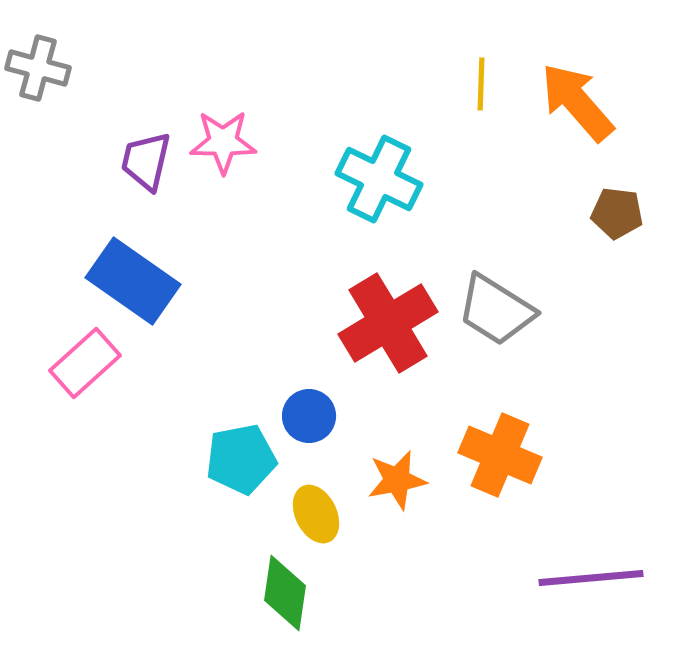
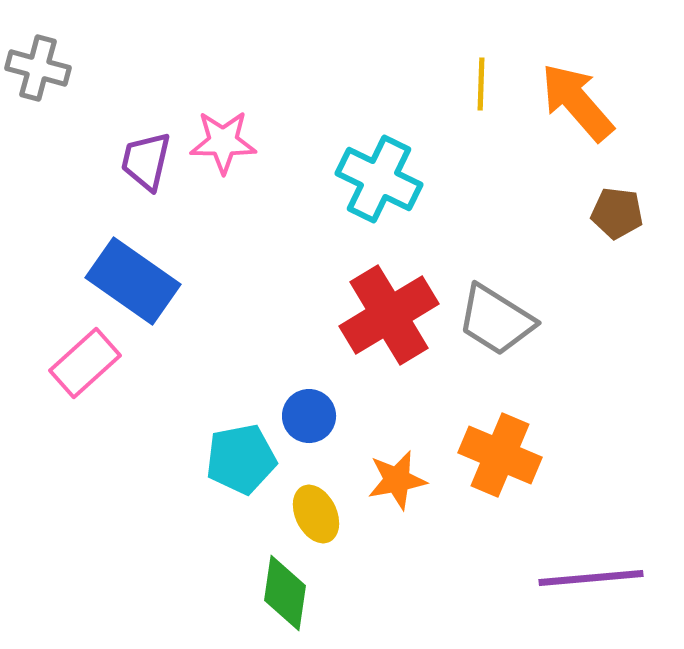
gray trapezoid: moved 10 px down
red cross: moved 1 px right, 8 px up
